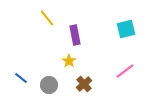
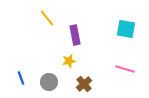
cyan square: rotated 24 degrees clockwise
yellow star: rotated 24 degrees clockwise
pink line: moved 2 px up; rotated 54 degrees clockwise
blue line: rotated 32 degrees clockwise
gray circle: moved 3 px up
